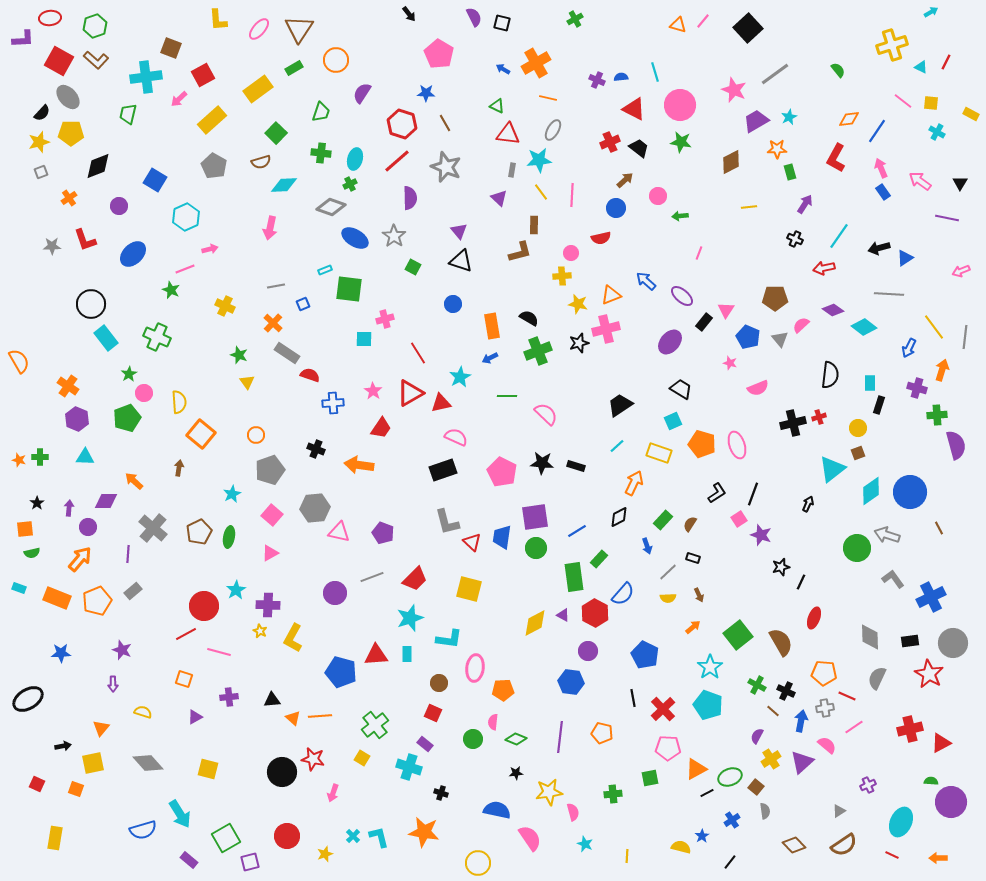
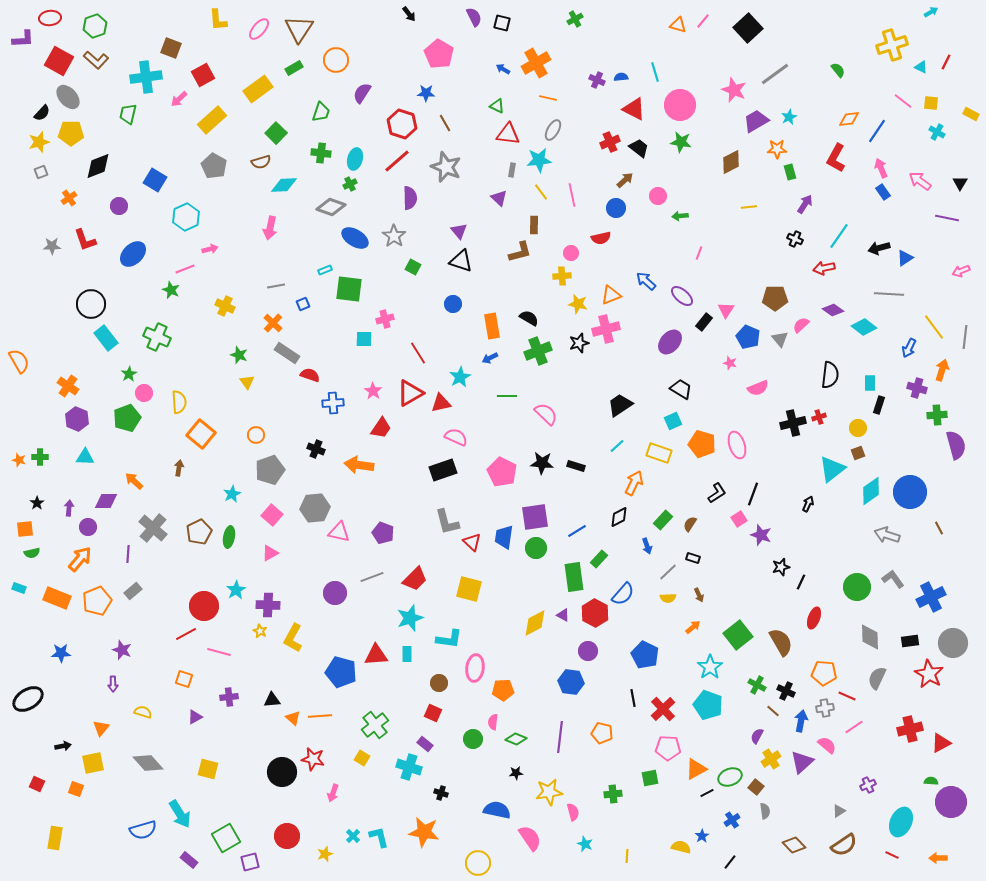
pink line at (572, 195): rotated 15 degrees counterclockwise
blue trapezoid at (502, 537): moved 2 px right
green circle at (857, 548): moved 39 px down
